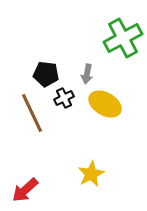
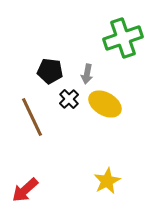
green cross: rotated 9 degrees clockwise
black pentagon: moved 4 px right, 3 px up
black cross: moved 5 px right, 1 px down; rotated 18 degrees counterclockwise
brown line: moved 4 px down
yellow star: moved 16 px right, 7 px down
